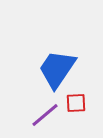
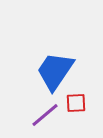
blue trapezoid: moved 2 px left, 2 px down
